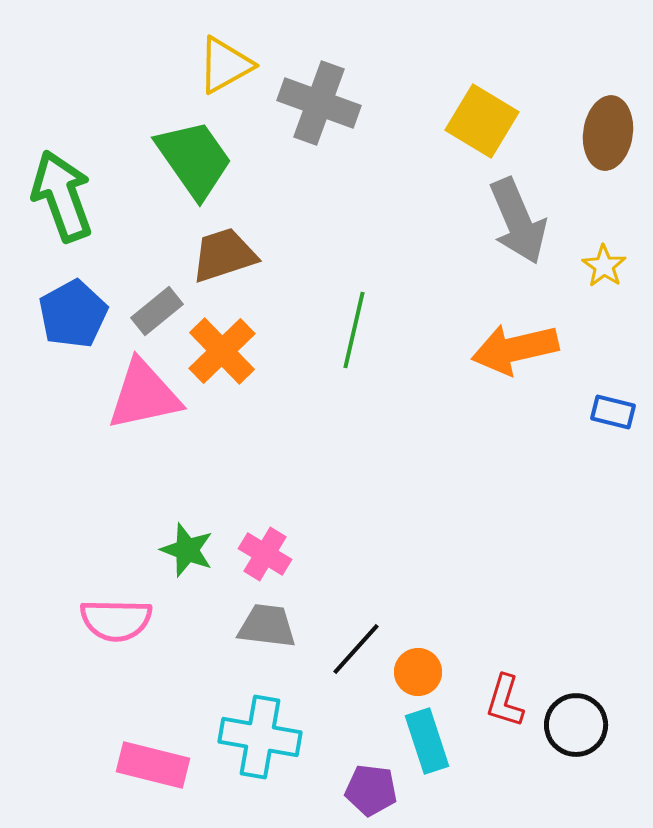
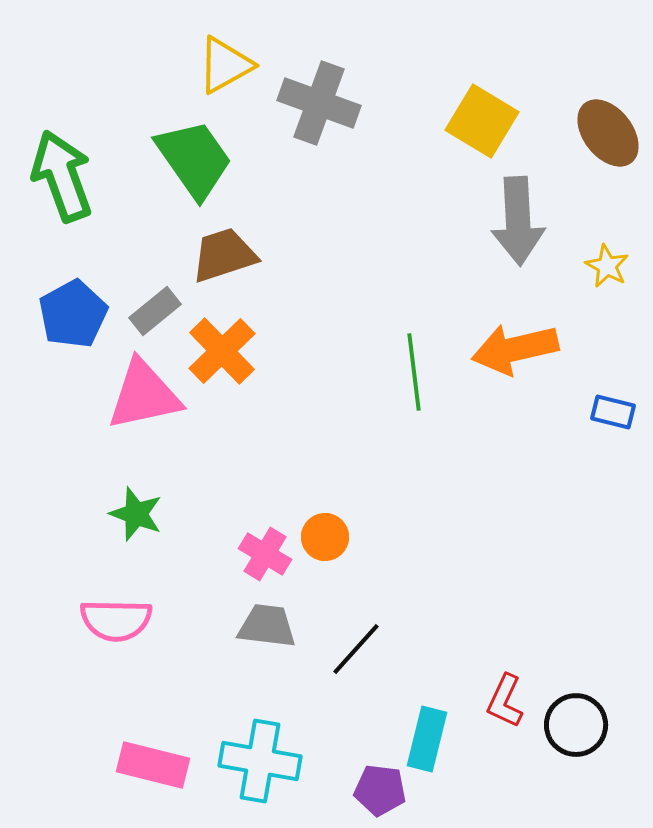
brown ellipse: rotated 46 degrees counterclockwise
green arrow: moved 20 px up
gray arrow: rotated 20 degrees clockwise
yellow star: moved 3 px right; rotated 6 degrees counterclockwise
gray rectangle: moved 2 px left
green line: moved 60 px right, 42 px down; rotated 20 degrees counterclockwise
green star: moved 51 px left, 36 px up
orange circle: moved 93 px left, 135 px up
red L-shape: rotated 8 degrees clockwise
cyan cross: moved 24 px down
cyan rectangle: moved 2 px up; rotated 32 degrees clockwise
purple pentagon: moved 9 px right
